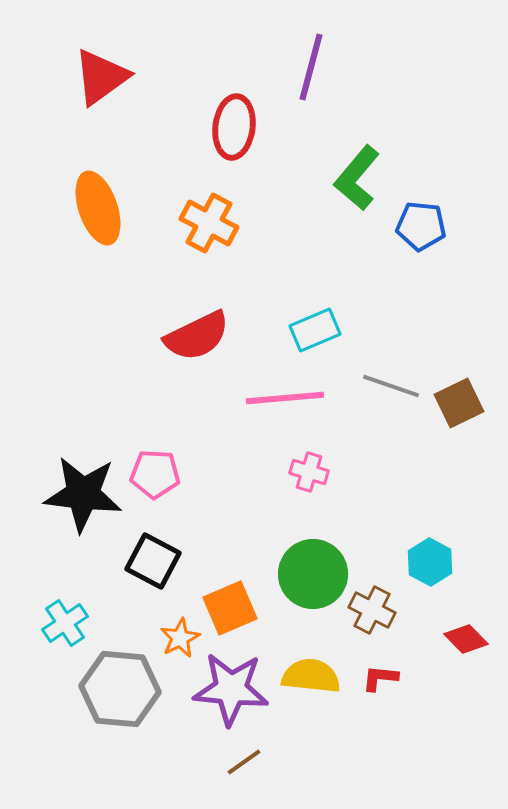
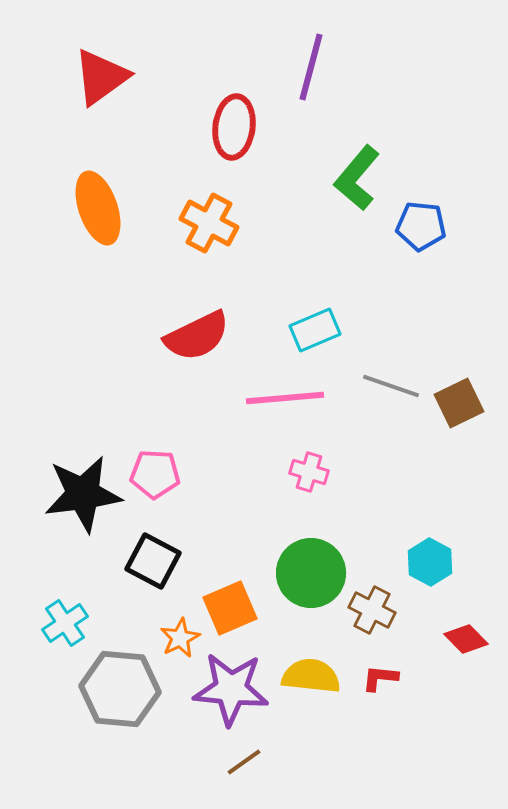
black star: rotated 14 degrees counterclockwise
green circle: moved 2 px left, 1 px up
